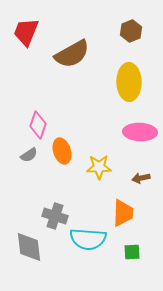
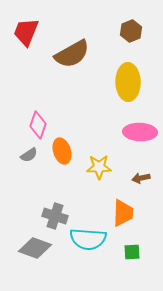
yellow ellipse: moved 1 px left
gray diamond: moved 6 px right, 1 px down; rotated 64 degrees counterclockwise
